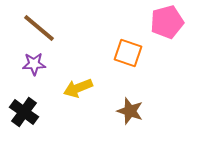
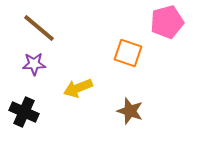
black cross: rotated 12 degrees counterclockwise
